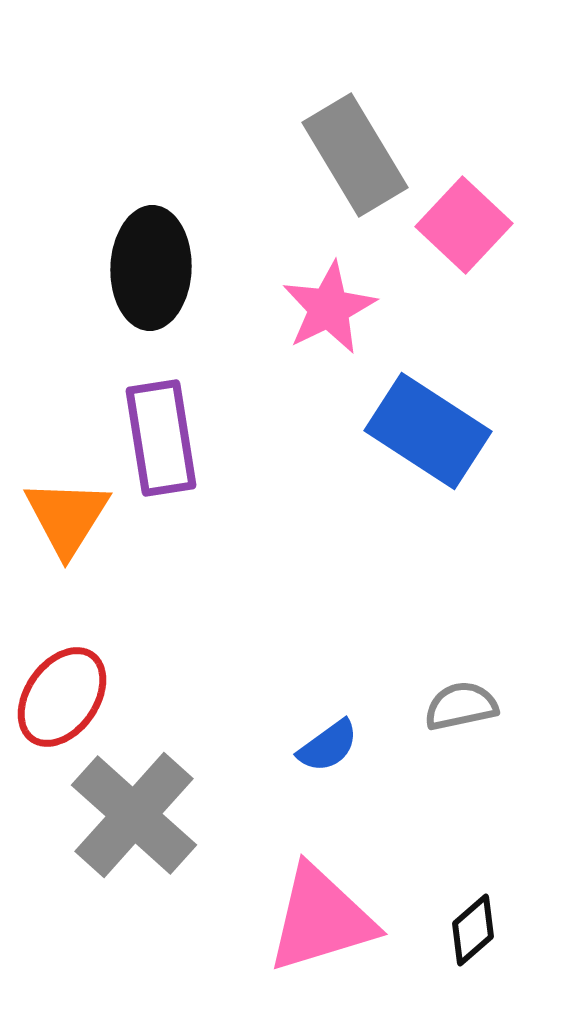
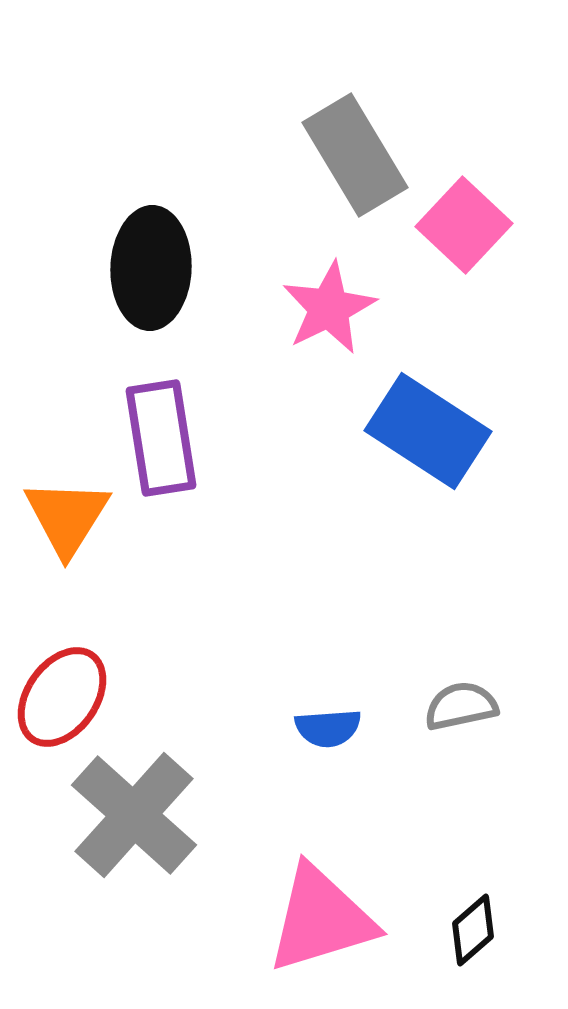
blue semicircle: moved 18 px up; rotated 32 degrees clockwise
